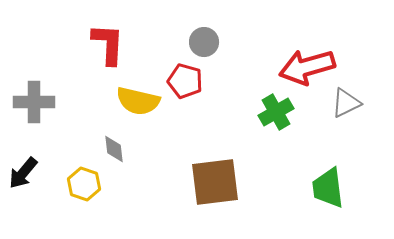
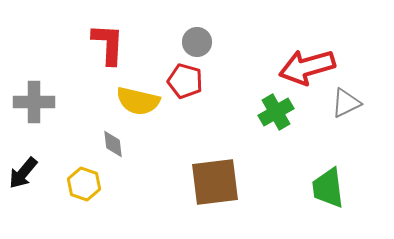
gray circle: moved 7 px left
gray diamond: moved 1 px left, 5 px up
